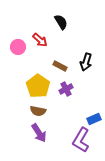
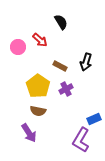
purple arrow: moved 10 px left
